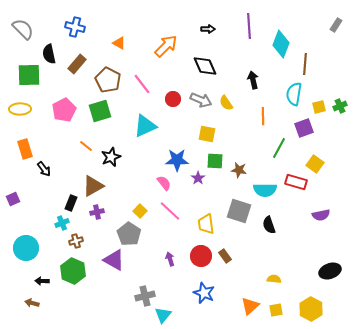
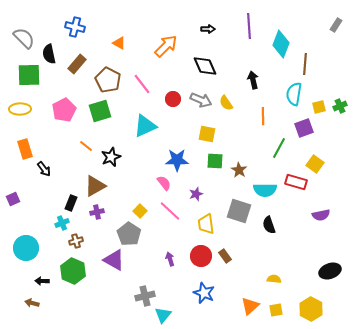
gray semicircle at (23, 29): moved 1 px right, 9 px down
brown star at (239, 170): rotated 21 degrees clockwise
purple star at (198, 178): moved 2 px left, 16 px down; rotated 16 degrees clockwise
brown triangle at (93, 186): moved 2 px right
